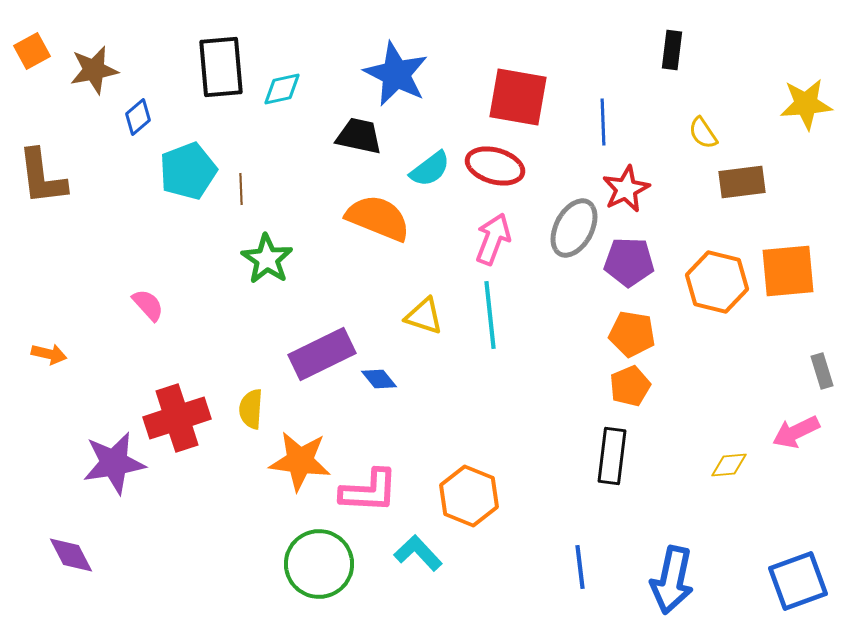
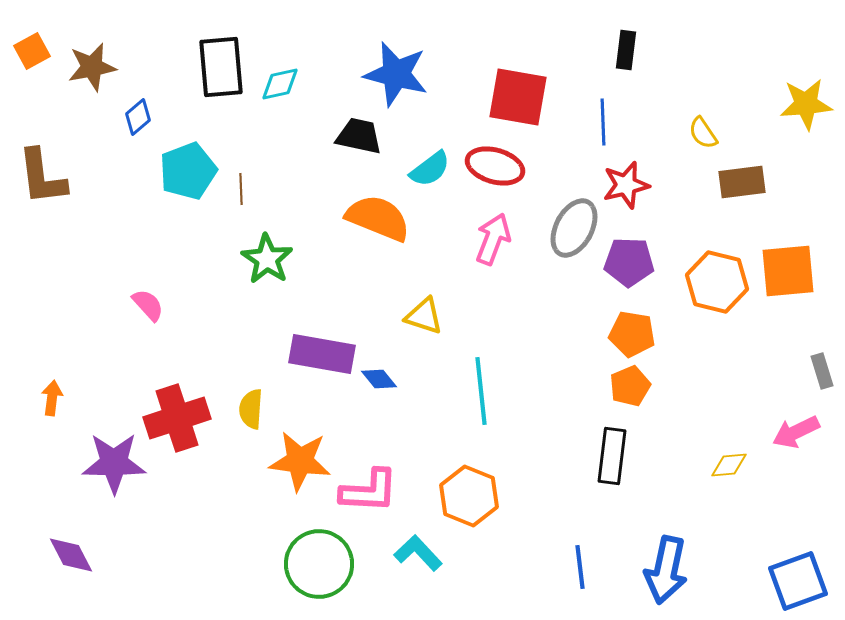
black rectangle at (672, 50): moved 46 px left
brown star at (94, 70): moved 2 px left, 3 px up
blue star at (396, 74): rotated 12 degrees counterclockwise
cyan diamond at (282, 89): moved 2 px left, 5 px up
red star at (626, 189): moved 4 px up; rotated 12 degrees clockwise
cyan line at (490, 315): moved 9 px left, 76 px down
orange arrow at (49, 354): moved 3 px right, 44 px down; rotated 96 degrees counterclockwise
purple rectangle at (322, 354): rotated 36 degrees clockwise
purple star at (114, 463): rotated 10 degrees clockwise
blue arrow at (672, 580): moved 6 px left, 10 px up
